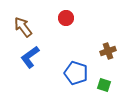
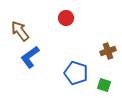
brown arrow: moved 3 px left, 4 px down
